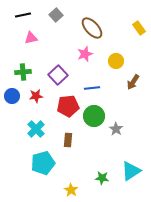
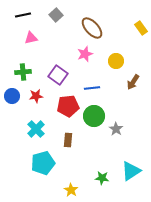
yellow rectangle: moved 2 px right
purple square: rotated 12 degrees counterclockwise
